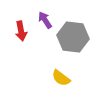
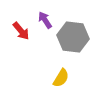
red arrow: rotated 30 degrees counterclockwise
yellow semicircle: rotated 96 degrees counterclockwise
